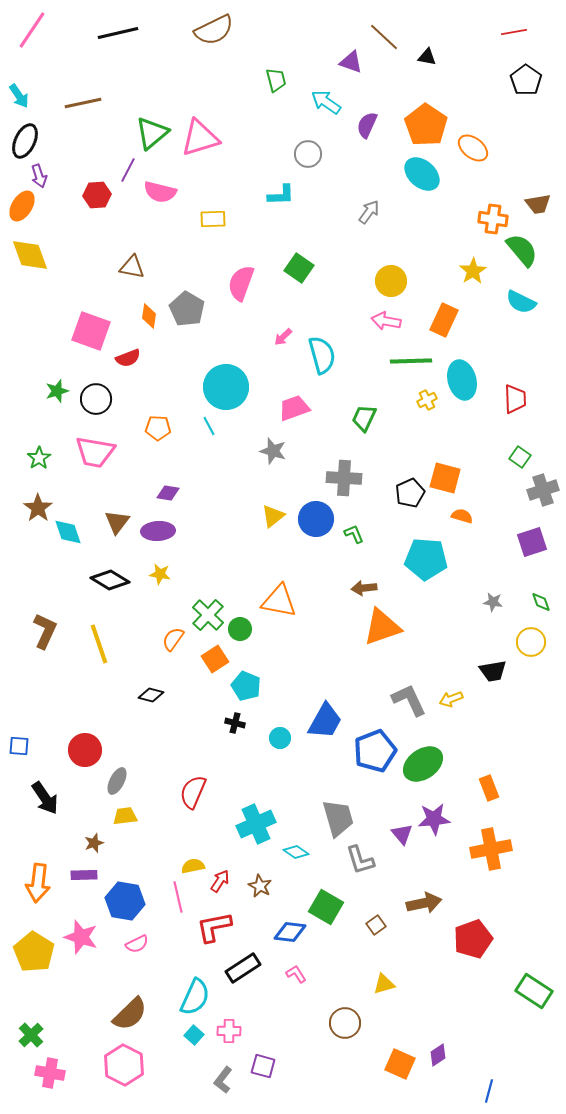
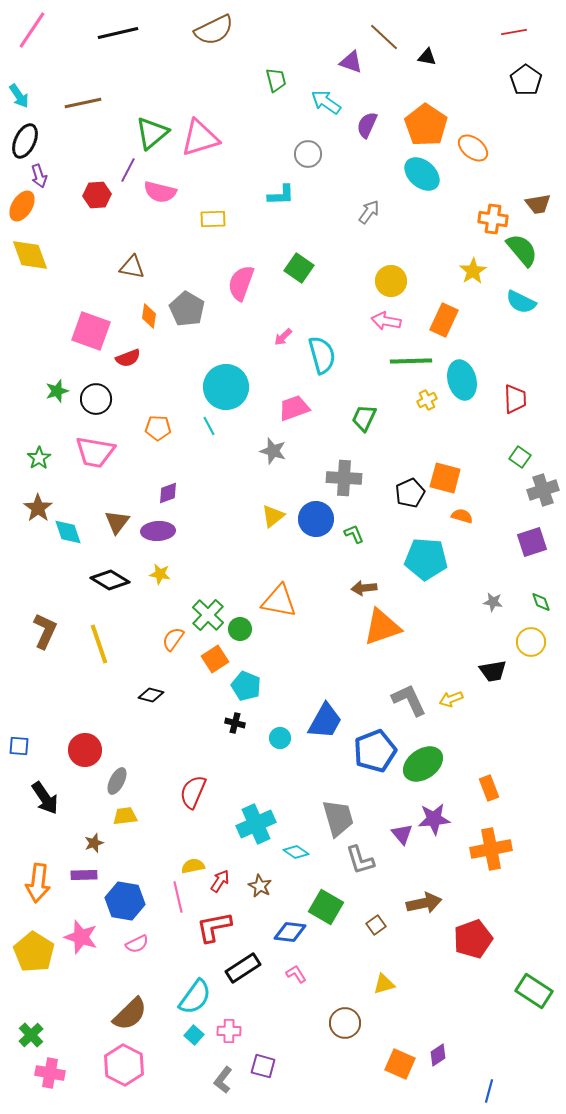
purple diamond at (168, 493): rotated 30 degrees counterclockwise
cyan semicircle at (195, 997): rotated 12 degrees clockwise
